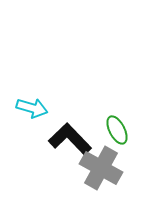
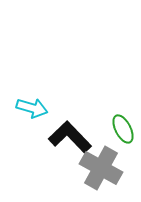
green ellipse: moved 6 px right, 1 px up
black L-shape: moved 2 px up
